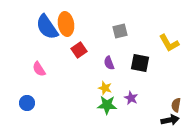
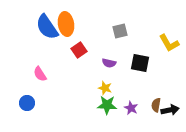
purple semicircle: rotated 56 degrees counterclockwise
pink semicircle: moved 1 px right, 5 px down
purple star: moved 10 px down
brown semicircle: moved 20 px left
black arrow: moved 10 px up
